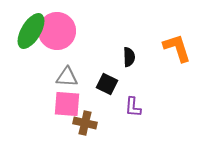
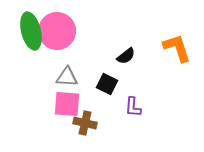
green ellipse: rotated 45 degrees counterclockwise
black semicircle: moved 3 px left, 1 px up; rotated 54 degrees clockwise
